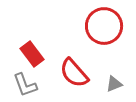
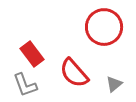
red circle: moved 1 px down
gray triangle: rotated 18 degrees counterclockwise
